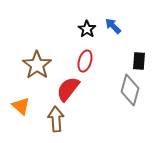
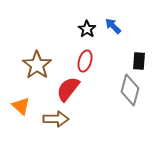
brown arrow: rotated 95 degrees clockwise
